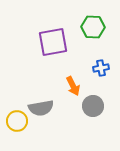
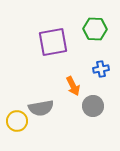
green hexagon: moved 2 px right, 2 px down
blue cross: moved 1 px down
